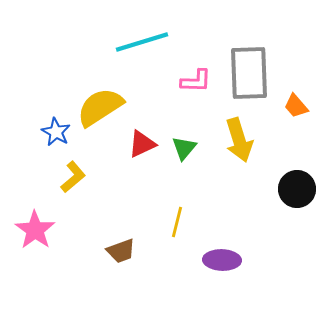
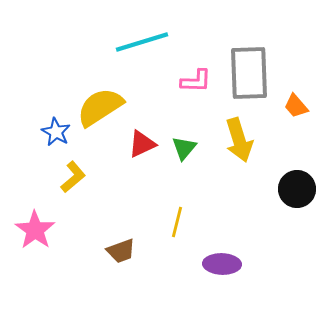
purple ellipse: moved 4 px down
